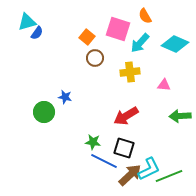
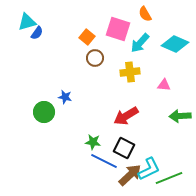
orange semicircle: moved 2 px up
black square: rotated 10 degrees clockwise
green line: moved 2 px down
